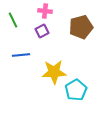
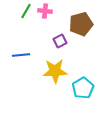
green line: moved 13 px right, 9 px up; rotated 56 degrees clockwise
brown pentagon: moved 3 px up
purple square: moved 18 px right, 10 px down
yellow star: moved 1 px right, 1 px up
cyan pentagon: moved 7 px right, 2 px up
